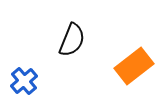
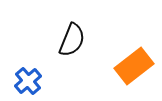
blue cross: moved 4 px right
